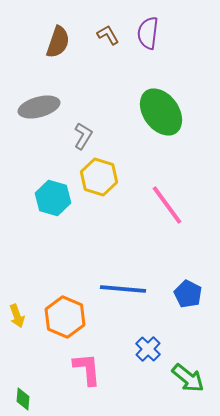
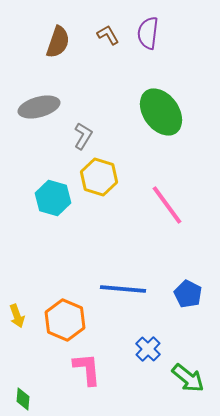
orange hexagon: moved 3 px down
